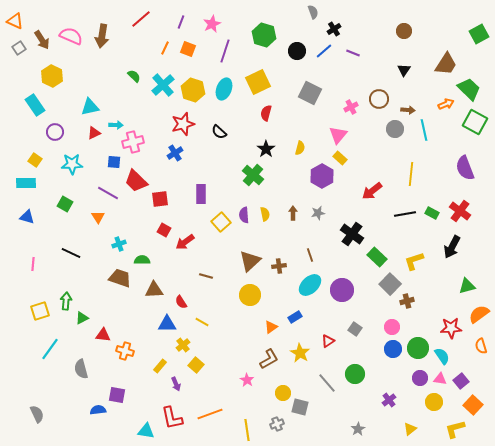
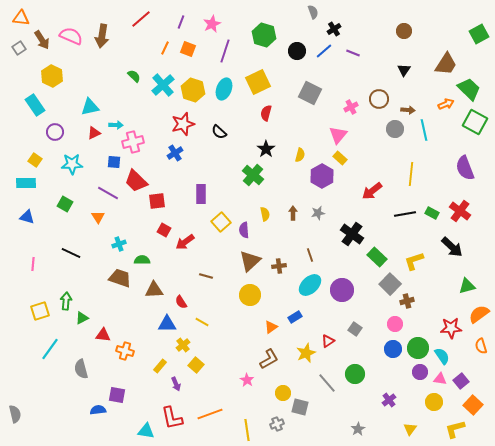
orange triangle at (15, 21): moved 6 px right, 3 px up; rotated 18 degrees counterclockwise
yellow semicircle at (300, 148): moved 7 px down
red square at (160, 199): moved 3 px left, 2 px down
purple semicircle at (244, 215): moved 15 px down
black arrow at (452, 247): rotated 75 degrees counterclockwise
pink circle at (392, 327): moved 3 px right, 3 px up
yellow star at (300, 353): moved 6 px right; rotated 18 degrees clockwise
purple circle at (420, 378): moved 6 px up
gray semicircle at (37, 414): moved 22 px left; rotated 12 degrees clockwise
yellow triangle at (410, 429): rotated 16 degrees counterclockwise
